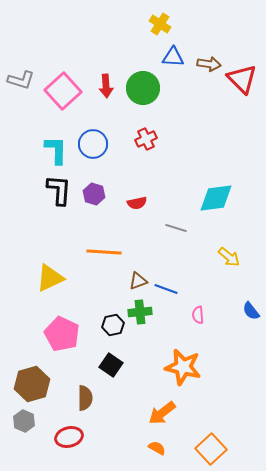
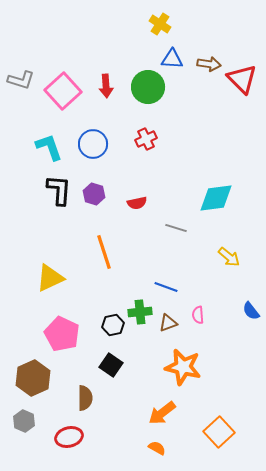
blue triangle: moved 1 px left, 2 px down
green circle: moved 5 px right, 1 px up
cyan L-shape: moved 7 px left, 3 px up; rotated 20 degrees counterclockwise
orange line: rotated 68 degrees clockwise
brown triangle: moved 30 px right, 42 px down
blue line: moved 2 px up
brown hexagon: moved 1 px right, 6 px up; rotated 8 degrees counterclockwise
orange square: moved 8 px right, 17 px up
